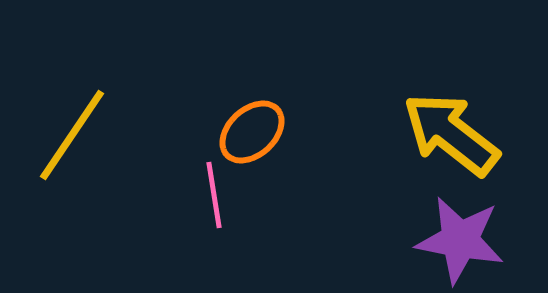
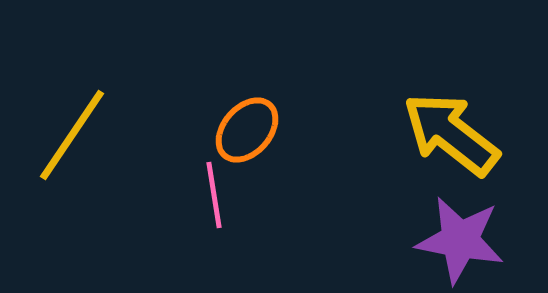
orange ellipse: moved 5 px left, 2 px up; rotated 6 degrees counterclockwise
